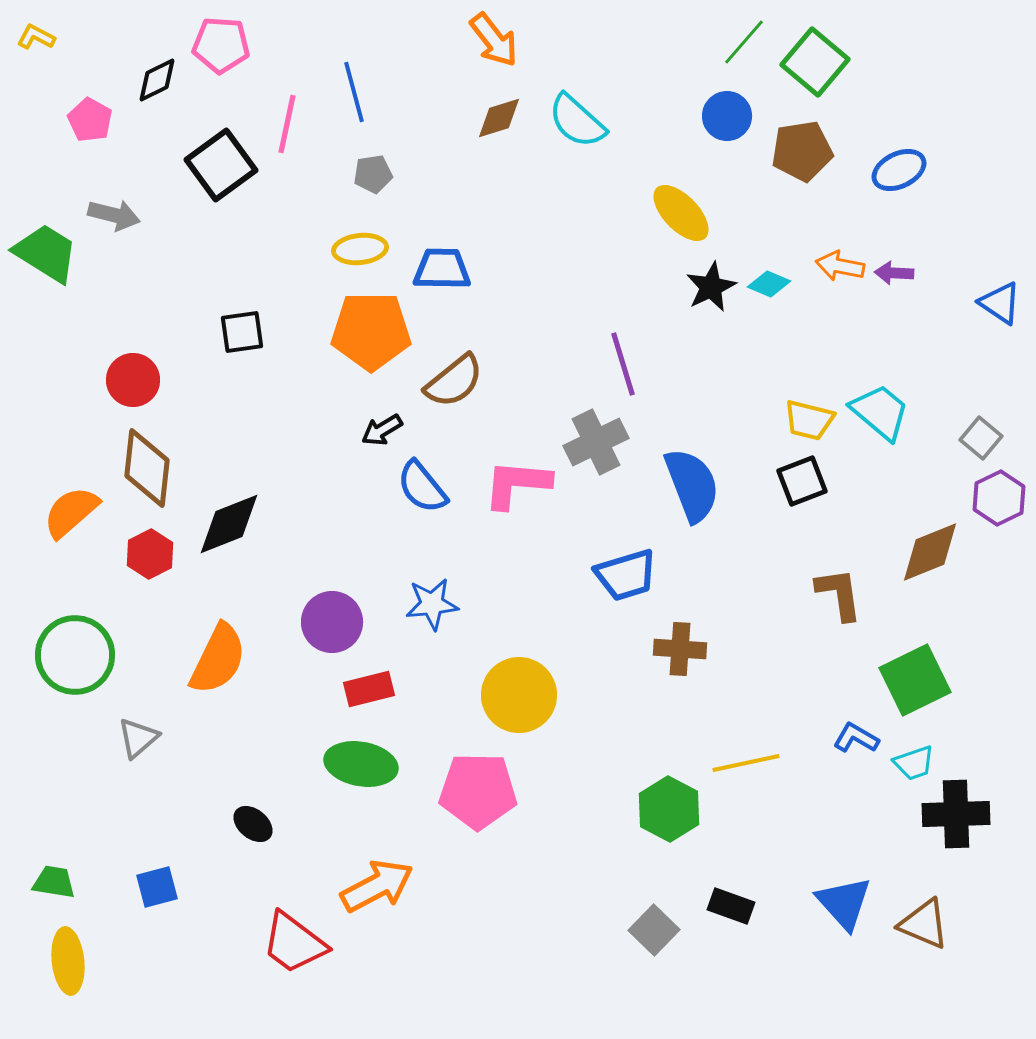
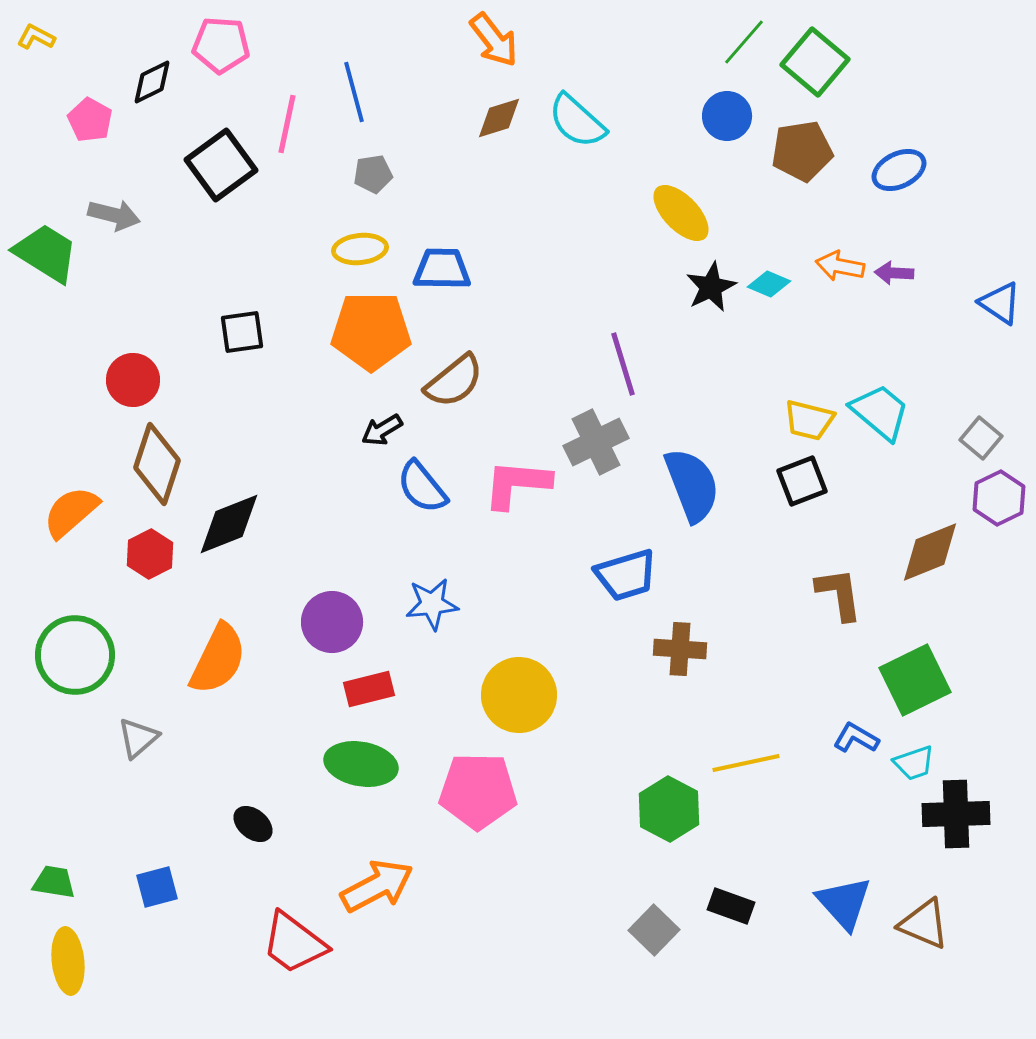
black diamond at (157, 80): moved 5 px left, 2 px down
brown diamond at (147, 468): moved 10 px right, 4 px up; rotated 12 degrees clockwise
